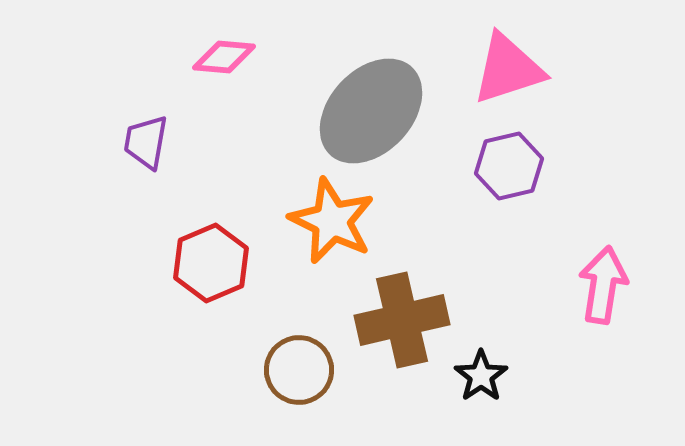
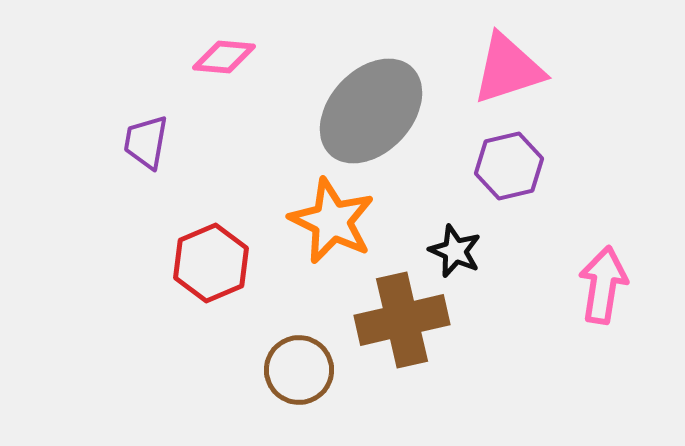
black star: moved 26 px left, 125 px up; rotated 14 degrees counterclockwise
